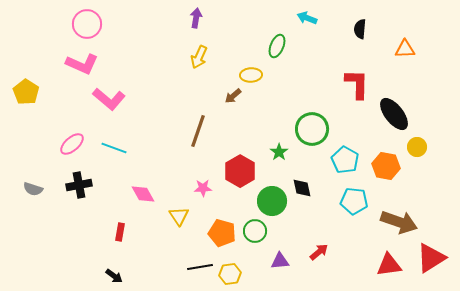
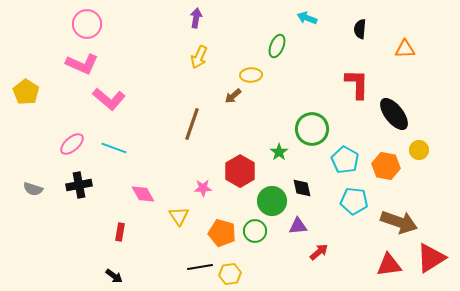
brown line at (198, 131): moved 6 px left, 7 px up
yellow circle at (417, 147): moved 2 px right, 3 px down
purple triangle at (280, 261): moved 18 px right, 35 px up
